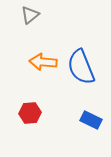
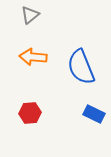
orange arrow: moved 10 px left, 5 px up
blue rectangle: moved 3 px right, 6 px up
